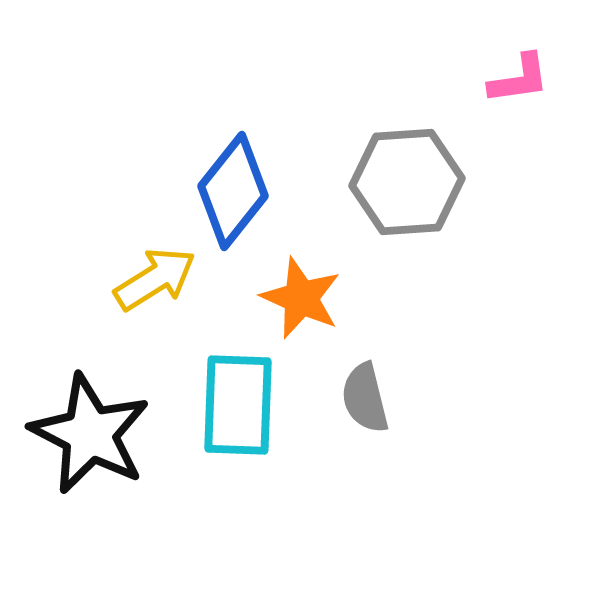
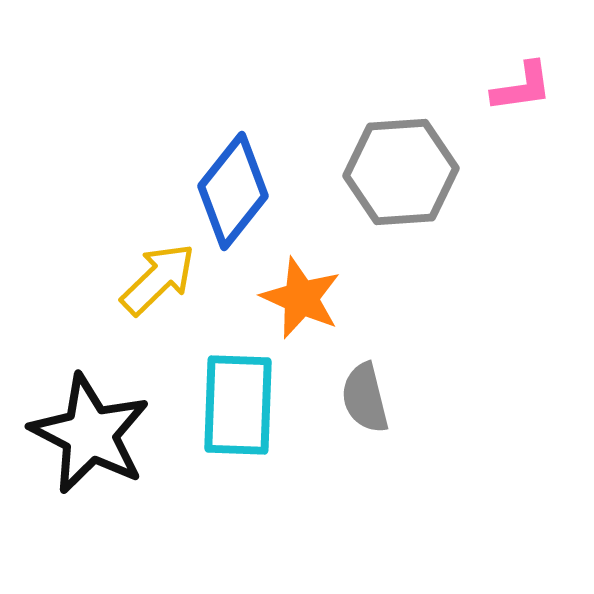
pink L-shape: moved 3 px right, 8 px down
gray hexagon: moved 6 px left, 10 px up
yellow arrow: moved 3 px right; rotated 12 degrees counterclockwise
